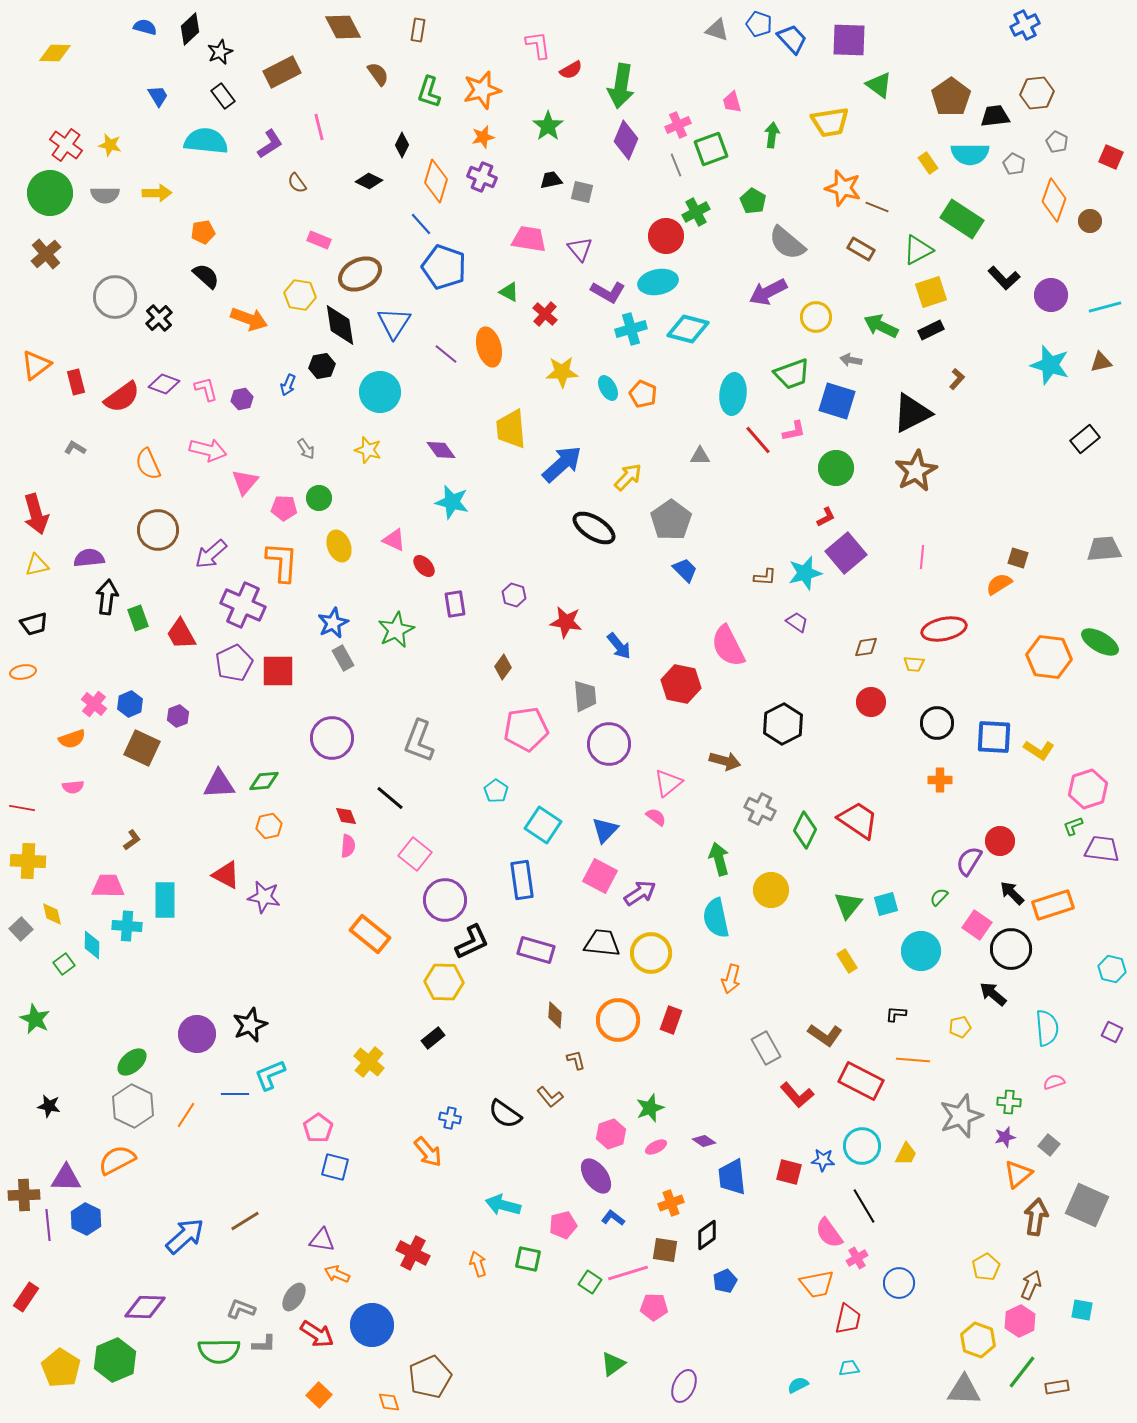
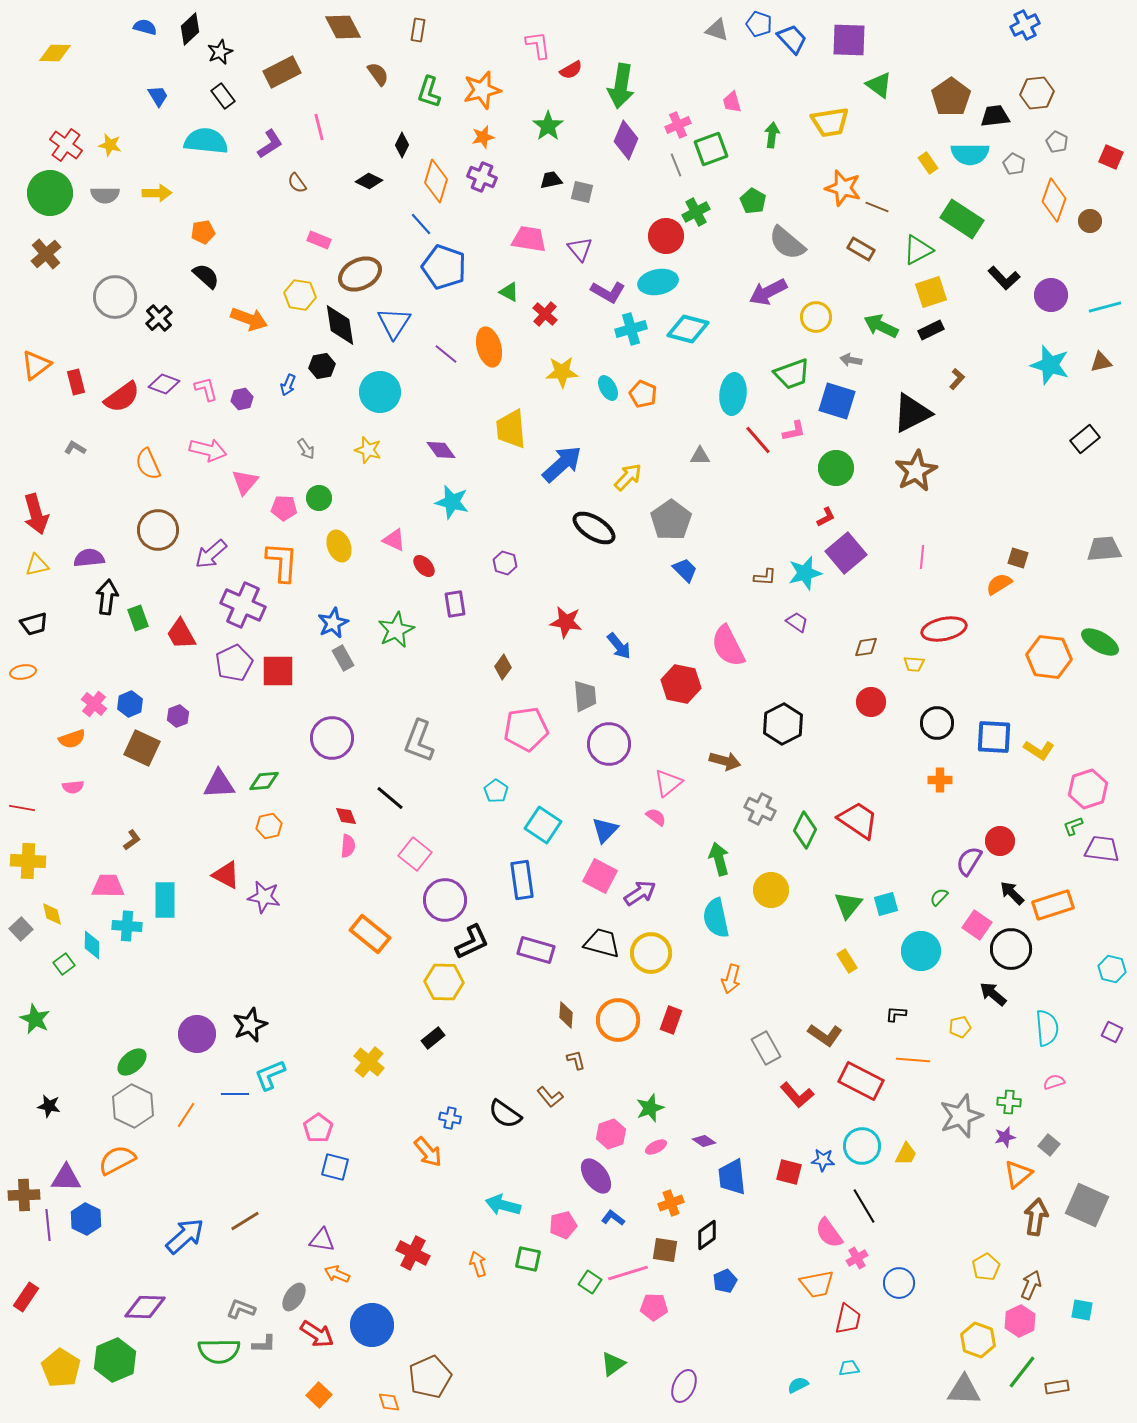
purple hexagon at (514, 595): moved 9 px left, 32 px up
black trapezoid at (602, 943): rotated 9 degrees clockwise
brown diamond at (555, 1015): moved 11 px right
